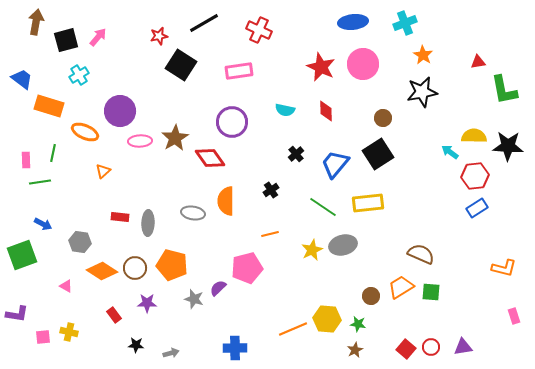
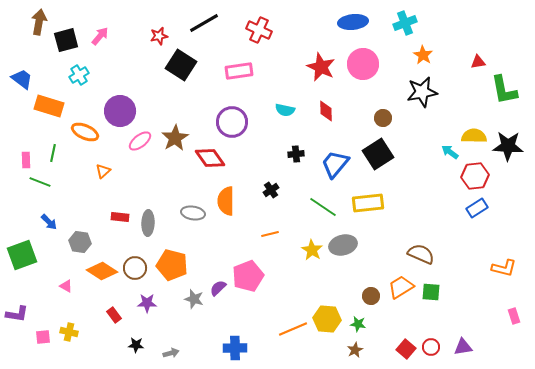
brown arrow at (36, 22): moved 3 px right
pink arrow at (98, 37): moved 2 px right, 1 px up
pink ellipse at (140, 141): rotated 35 degrees counterclockwise
black cross at (296, 154): rotated 35 degrees clockwise
green line at (40, 182): rotated 30 degrees clockwise
blue arrow at (43, 224): moved 6 px right, 2 px up; rotated 18 degrees clockwise
yellow star at (312, 250): rotated 15 degrees counterclockwise
pink pentagon at (247, 268): moved 1 px right, 8 px down; rotated 8 degrees counterclockwise
